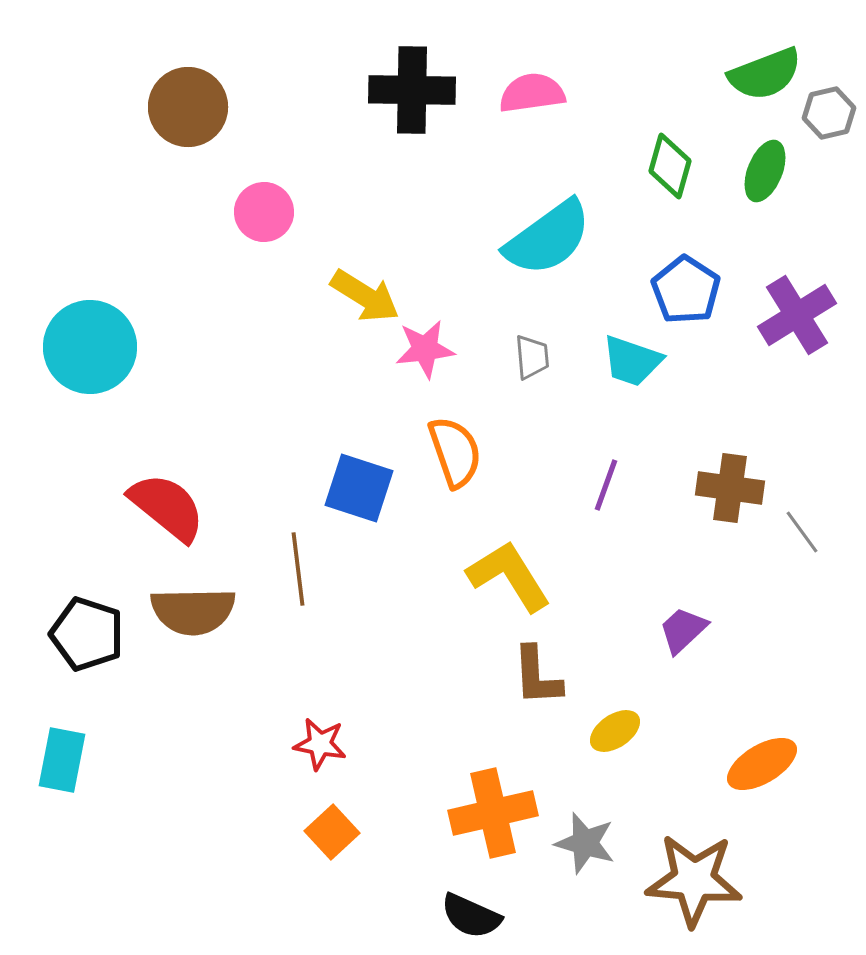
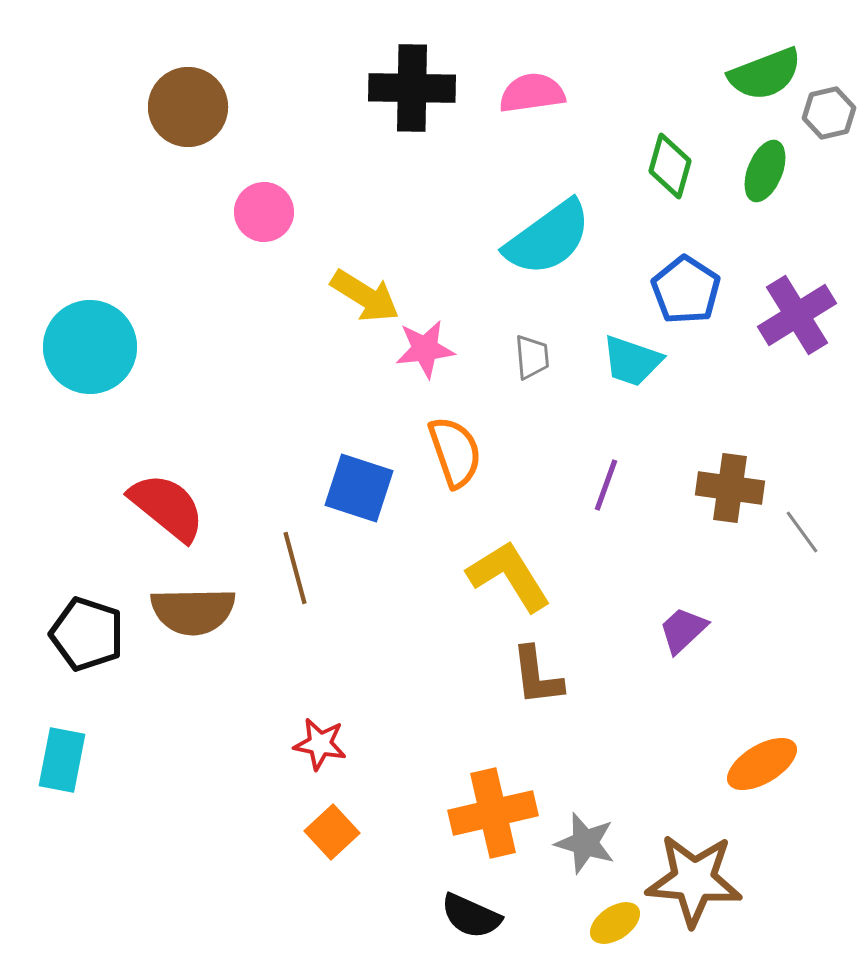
black cross: moved 2 px up
brown line: moved 3 px left, 1 px up; rotated 8 degrees counterclockwise
brown L-shape: rotated 4 degrees counterclockwise
yellow ellipse: moved 192 px down
